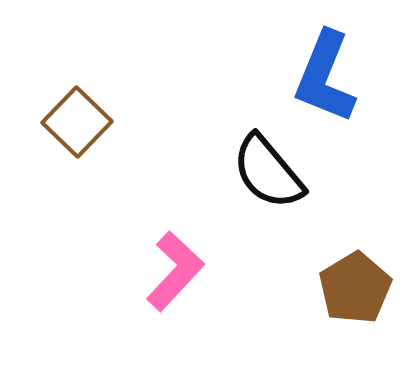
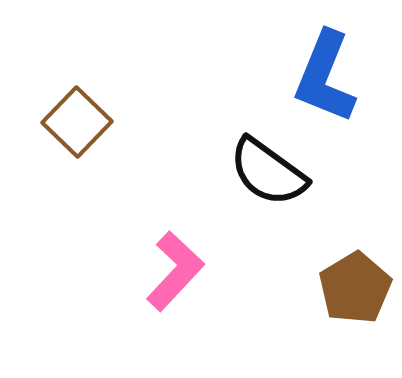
black semicircle: rotated 14 degrees counterclockwise
